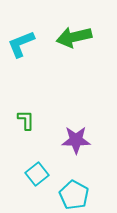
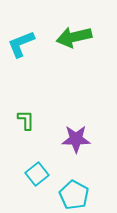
purple star: moved 1 px up
